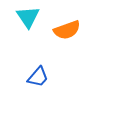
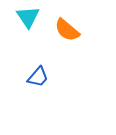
orange semicircle: rotated 60 degrees clockwise
